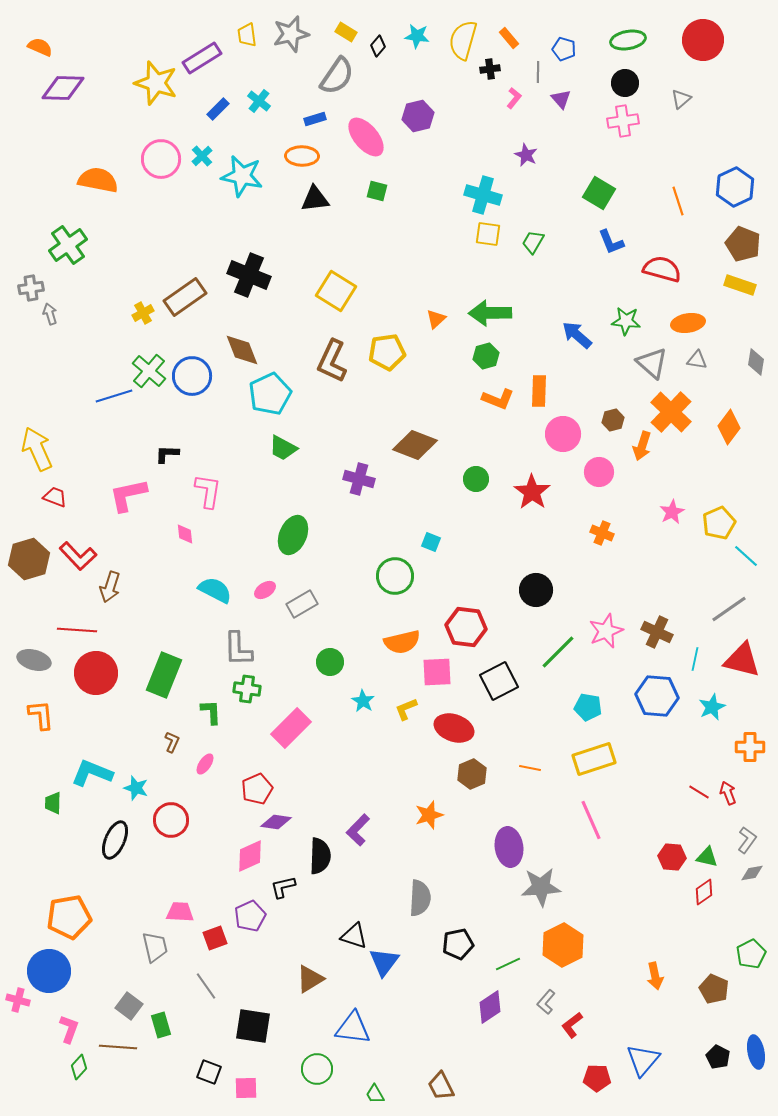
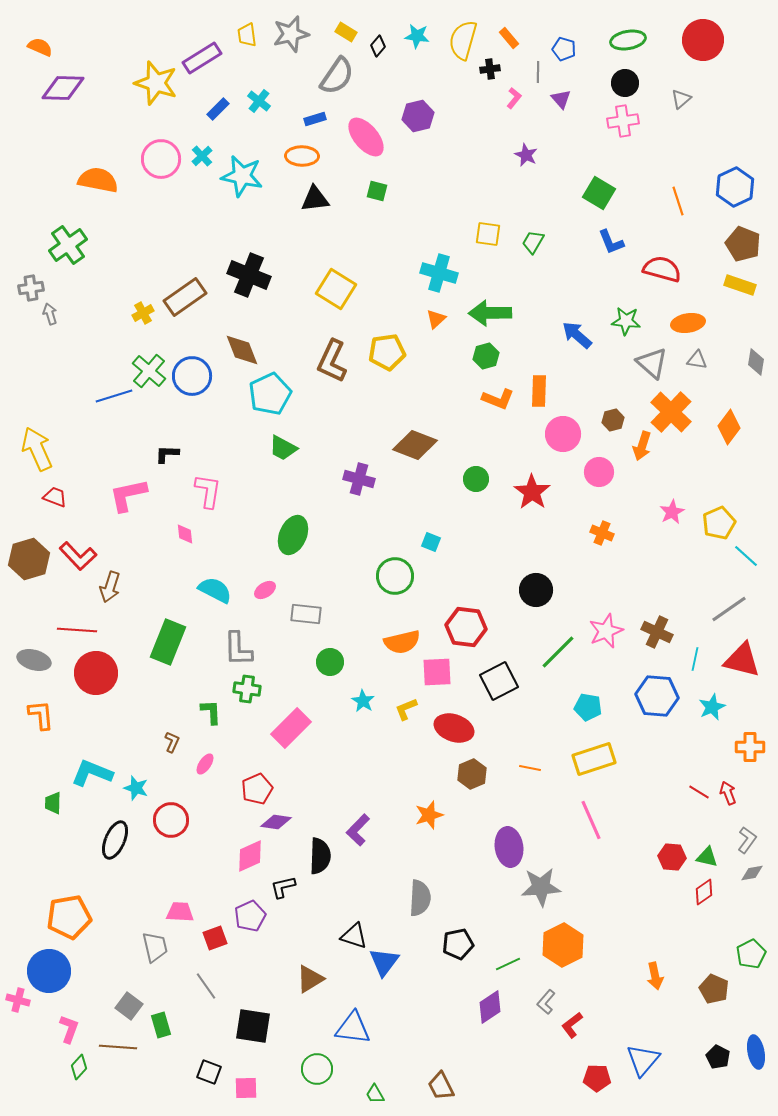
cyan cross at (483, 195): moved 44 px left, 78 px down
yellow square at (336, 291): moved 2 px up
gray rectangle at (302, 604): moved 4 px right, 10 px down; rotated 36 degrees clockwise
green rectangle at (164, 675): moved 4 px right, 33 px up
